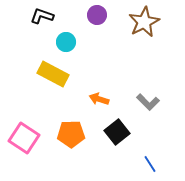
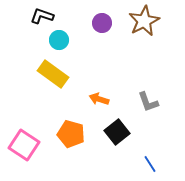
purple circle: moved 5 px right, 8 px down
brown star: moved 1 px up
cyan circle: moved 7 px left, 2 px up
yellow rectangle: rotated 8 degrees clockwise
gray L-shape: rotated 25 degrees clockwise
orange pentagon: rotated 16 degrees clockwise
pink square: moved 7 px down
